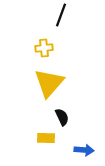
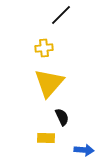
black line: rotated 25 degrees clockwise
